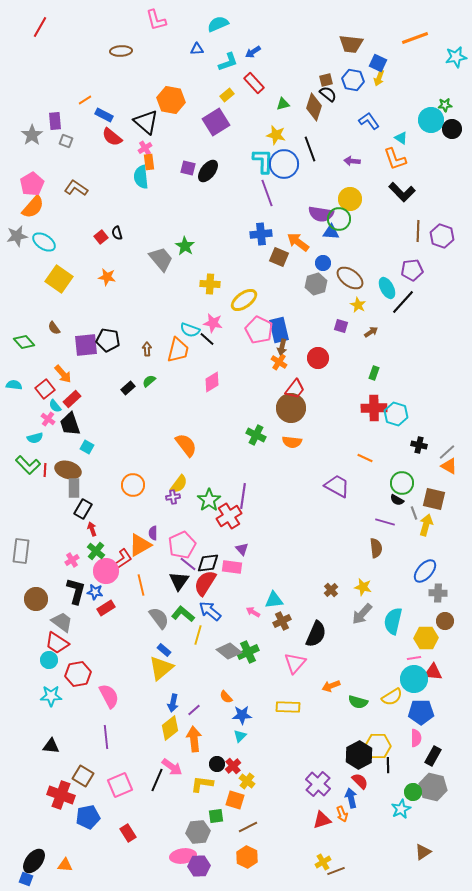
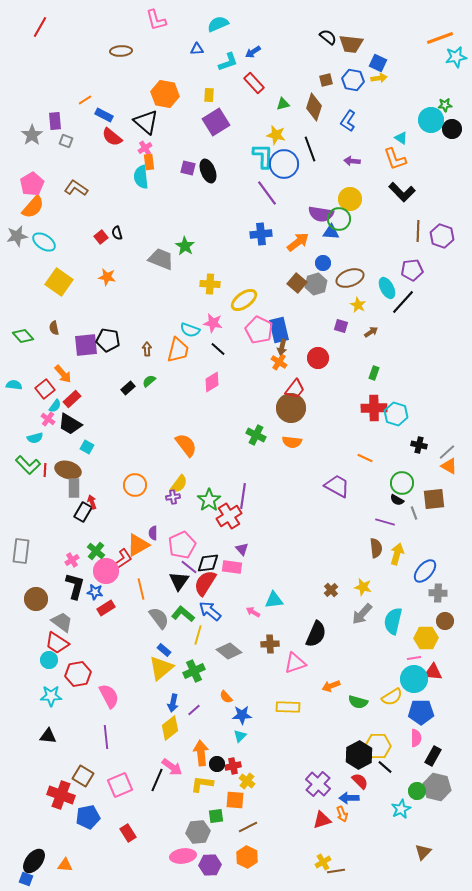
orange line at (415, 38): moved 25 px right
yellow arrow at (379, 78): rotated 119 degrees counterclockwise
black semicircle at (328, 94): moved 57 px up
yellow rectangle at (227, 95): moved 18 px left; rotated 48 degrees counterclockwise
orange hexagon at (171, 100): moved 6 px left, 6 px up
blue L-shape at (369, 121): moved 21 px left; rotated 110 degrees counterclockwise
cyan L-shape at (263, 161): moved 5 px up
black ellipse at (208, 171): rotated 60 degrees counterclockwise
purple line at (267, 193): rotated 16 degrees counterclockwise
orange arrow at (298, 242): rotated 105 degrees clockwise
brown square at (279, 257): moved 18 px right, 26 px down; rotated 18 degrees clockwise
gray trapezoid at (161, 259): rotated 28 degrees counterclockwise
brown ellipse at (350, 278): rotated 56 degrees counterclockwise
yellow square at (59, 279): moved 3 px down
brown semicircle at (54, 328): rotated 24 degrees clockwise
black line at (207, 339): moved 11 px right, 10 px down
green diamond at (24, 342): moved 1 px left, 6 px up
cyan semicircle at (55, 406): rotated 104 degrees counterclockwise
black trapezoid at (70, 424): rotated 40 degrees counterclockwise
orange circle at (133, 485): moved 2 px right
brown square at (434, 499): rotated 20 degrees counterclockwise
black rectangle at (83, 509): moved 3 px down
yellow arrow at (426, 525): moved 29 px left, 29 px down
red arrow at (92, 529): moved 27 px up
orange triangle at (140, 545): moved 2 px left
purple line at (188, 564): moved 1 px right, 3 px down
orange line at (141, 585): moved 4 px down
black L-shape at (76, 591): moved 1 px left, 5 px up
brown cross at (282, 621): moved 12 px left, 23 px down; rotated 24 degrees clockwise
green cross at (248, 652): moved 54 px left, 19 px down
pink triangle at (295, 663): rotated 30 degrees clockwise
orange arrow at (194, 739): moved 7 px right, 14 px down
black triangle at (51, 746): moved 3 px left, 10 px up
black line at (388, 765): moved 3 px left, 2 px down; rotated 49 degrees counterclockwise
red cross at (233, 766): rotated 28 degrees clockwise
gray hexagon at (433, 787): moved 4 px right
green circle at (413, 792): moved 4 px right, 1 px up
blue arrow at (351, 798): moved 2 px left; rotated 78 degrees counterclockwise
orange square at (235, 800): rotated 12 degrees counterclockwise
brown triangle at (423, 852): rotated 12 degrees counterclockwise
purple hexagon at (199, 866): moved 11 px right, 1 px up
brown line at (336, 871): rotated 12 degrees clockwise
